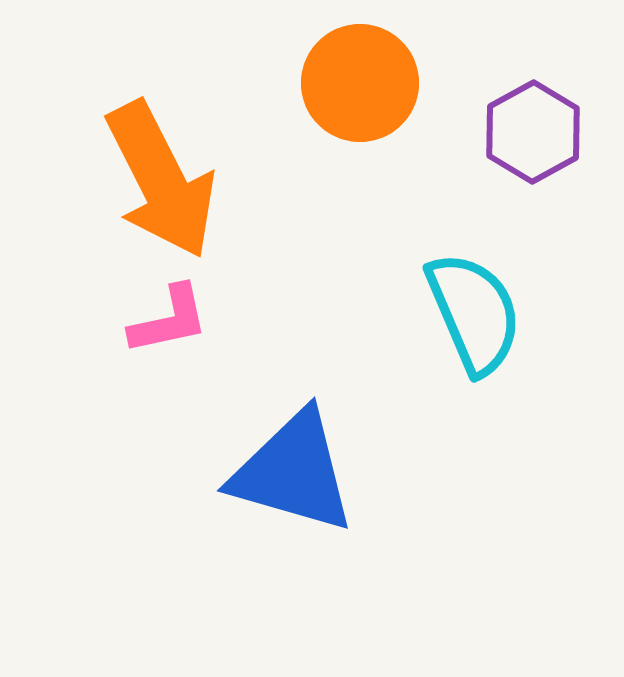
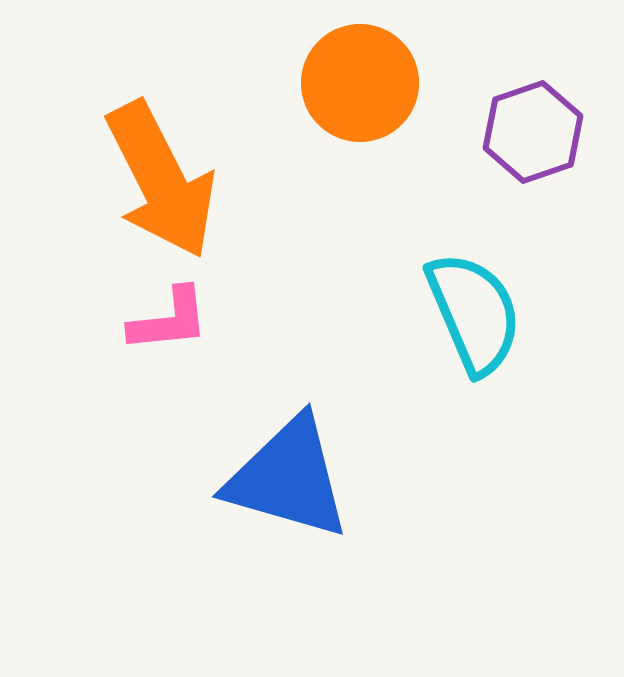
purple hexagon: rotated 10 degrees clockwise
pink L-shape: rotated 6 degrees clockwise
blue triangle: moved 5 px left, 6 px down
